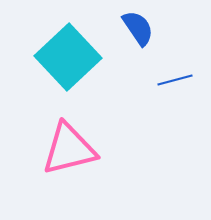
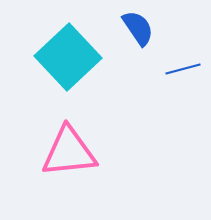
blue line: moved 8 px right, 11 px up
pink triangle: moved 3 px down; rotated 8 degrees clockwise
